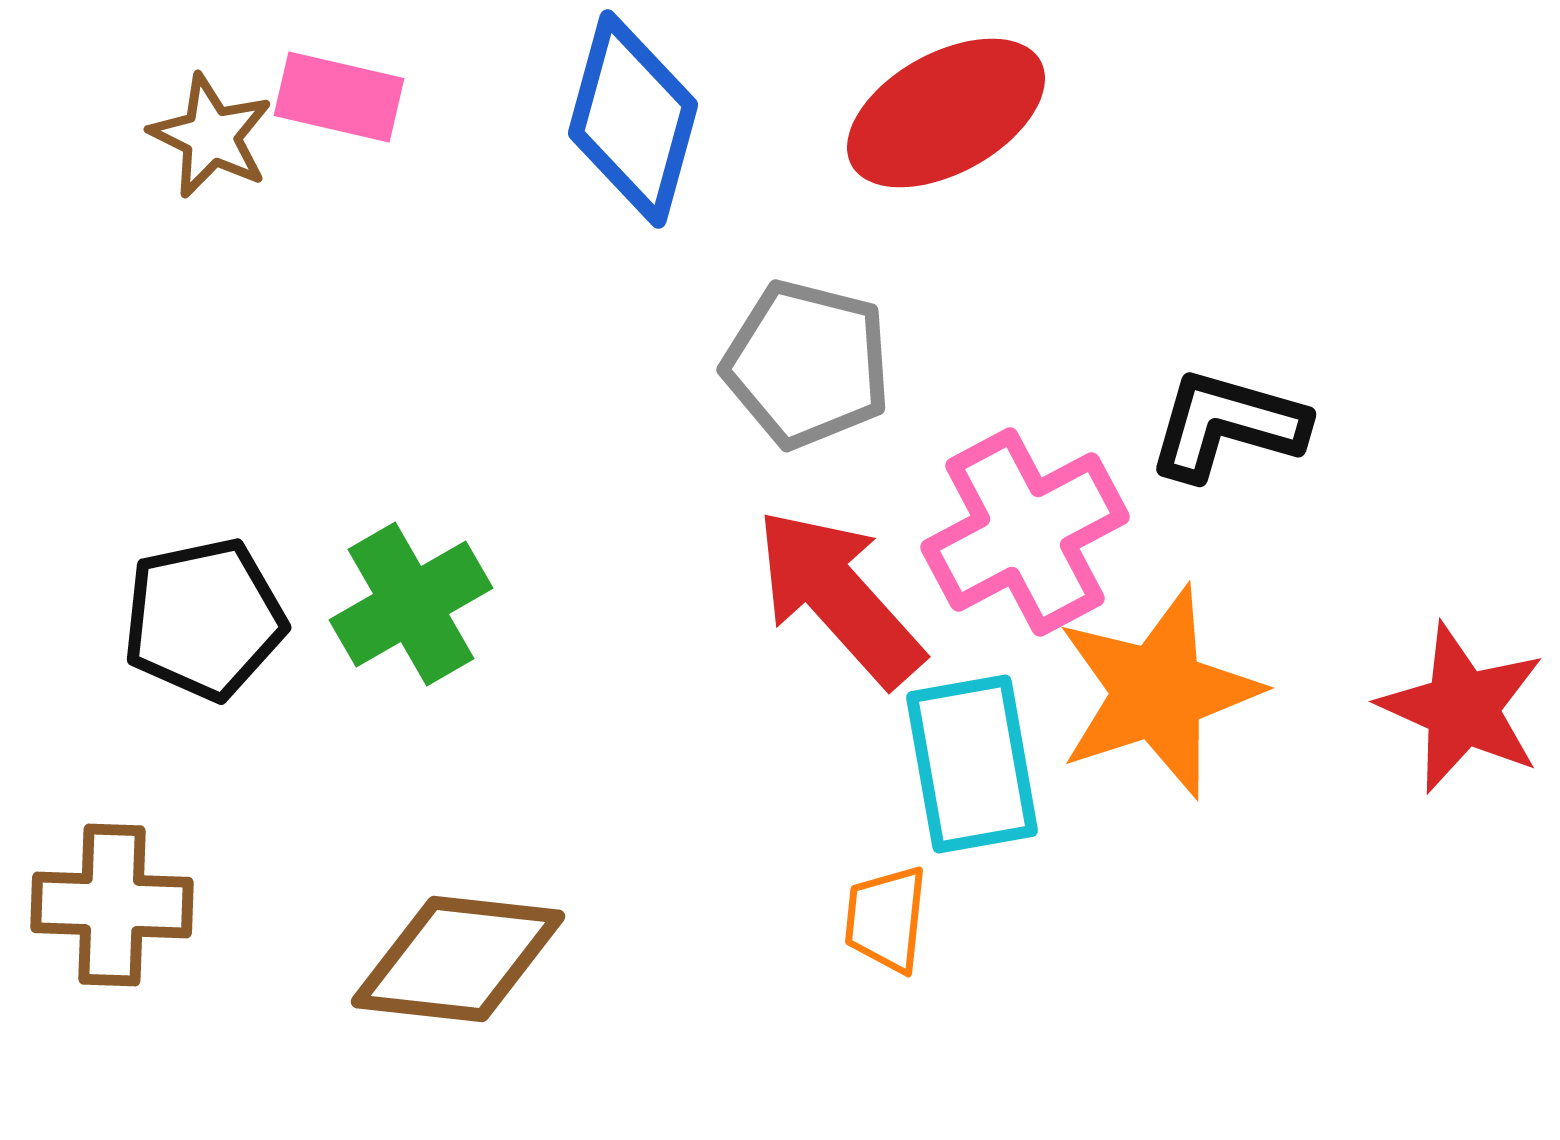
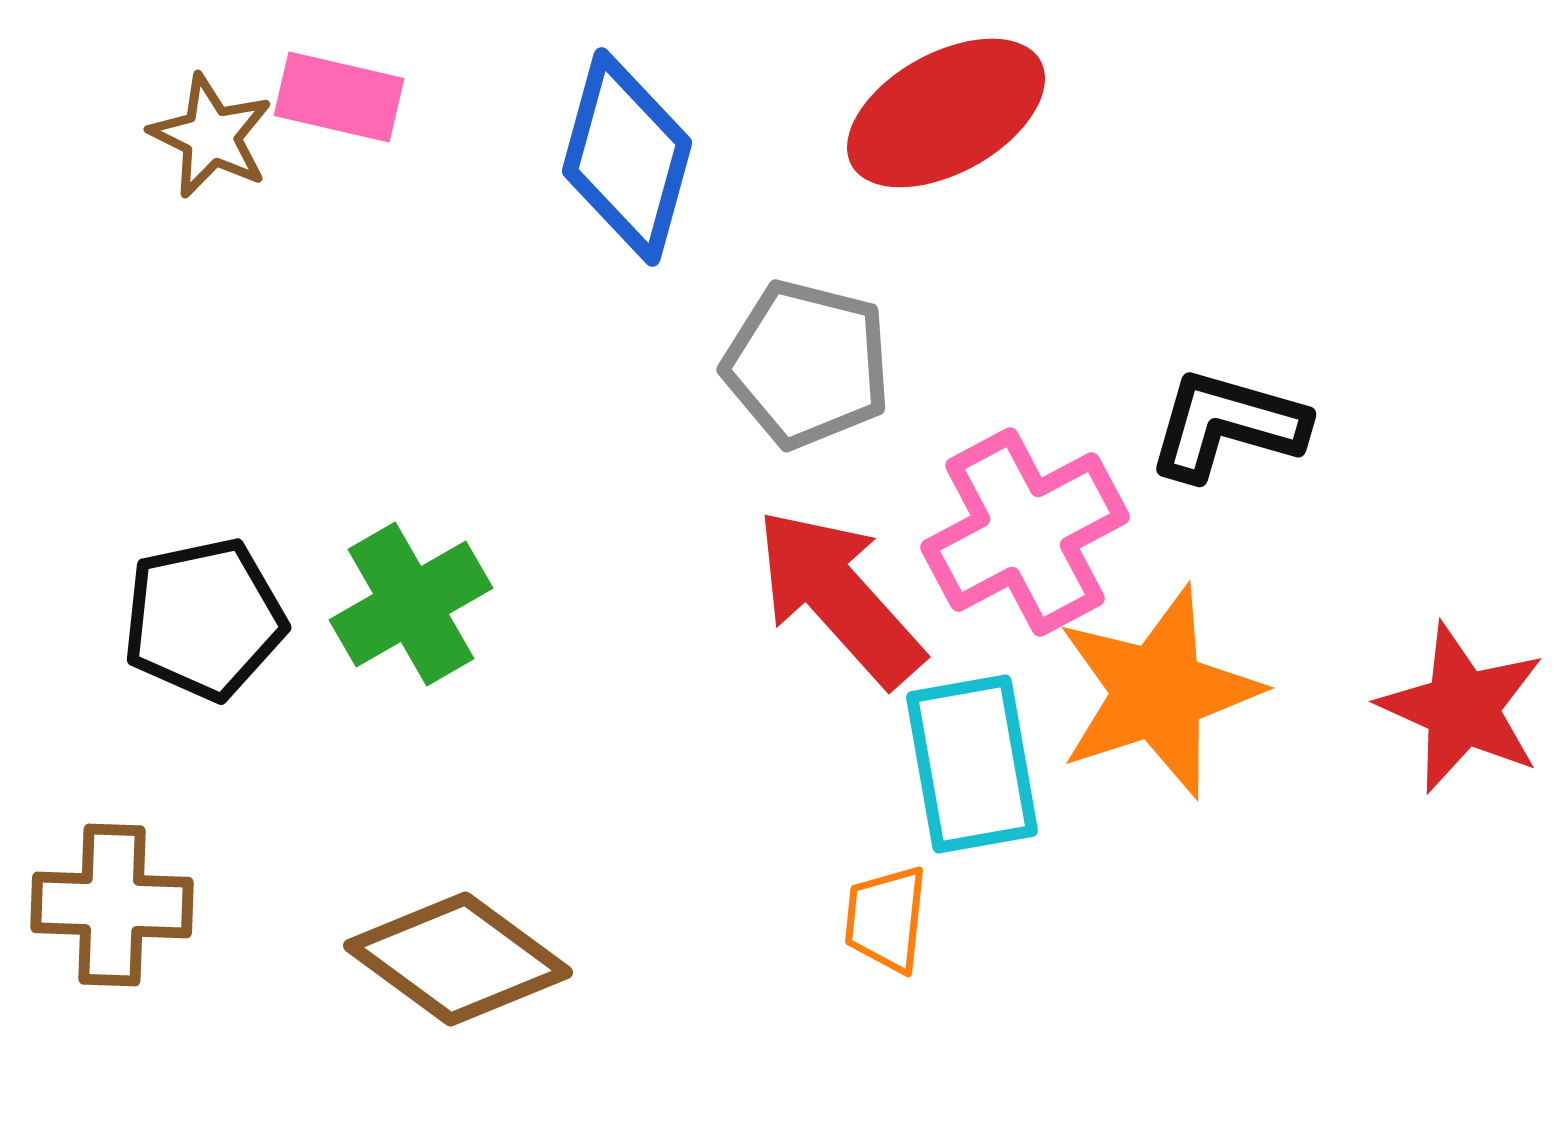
blue diamond: moved 6 px left, 38 px down
brown diamond: rotated 30 degrees clockwise
